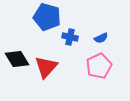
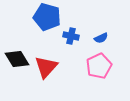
blue cross: moved 1 px right, 1 px up
